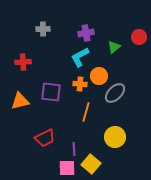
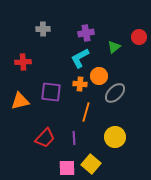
cyan L-shape: moved 1 px down
red trapezoid: rotated 20 degrees counterclockwise
purple line: moved 11 px up
